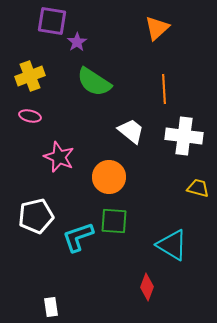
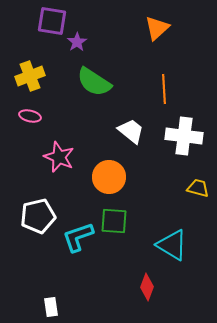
white pentagon: moved 2 px right
